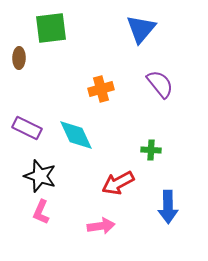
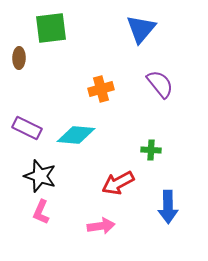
cyan diamond: rotated 60 degrees counterclockwise
